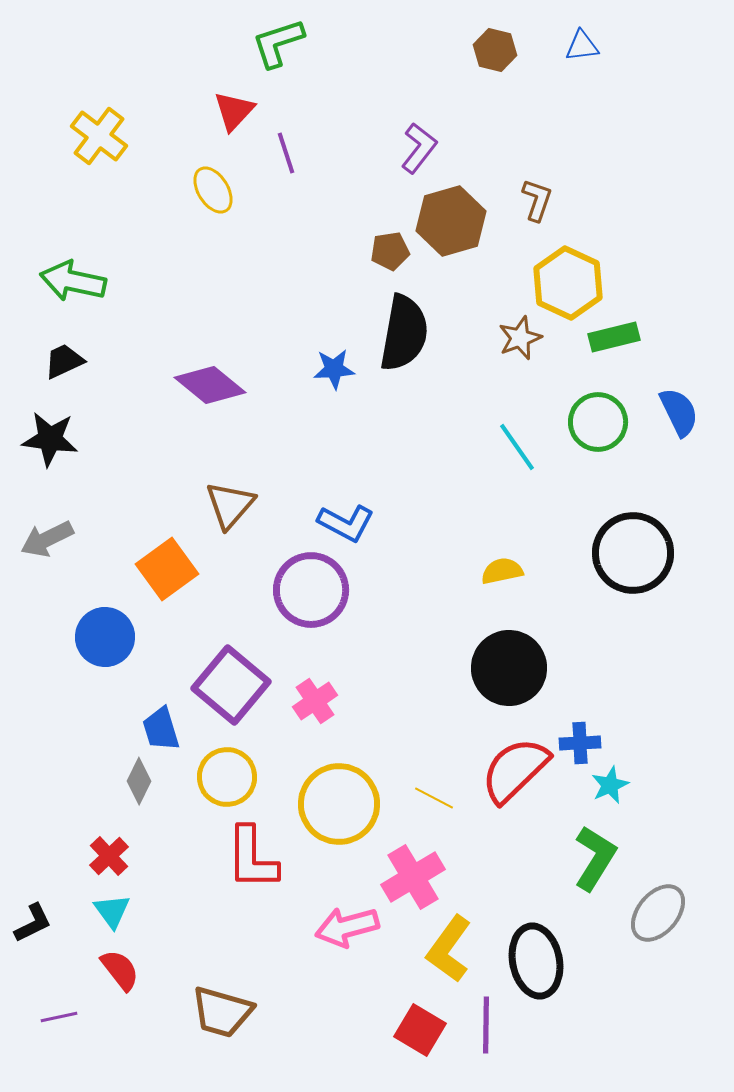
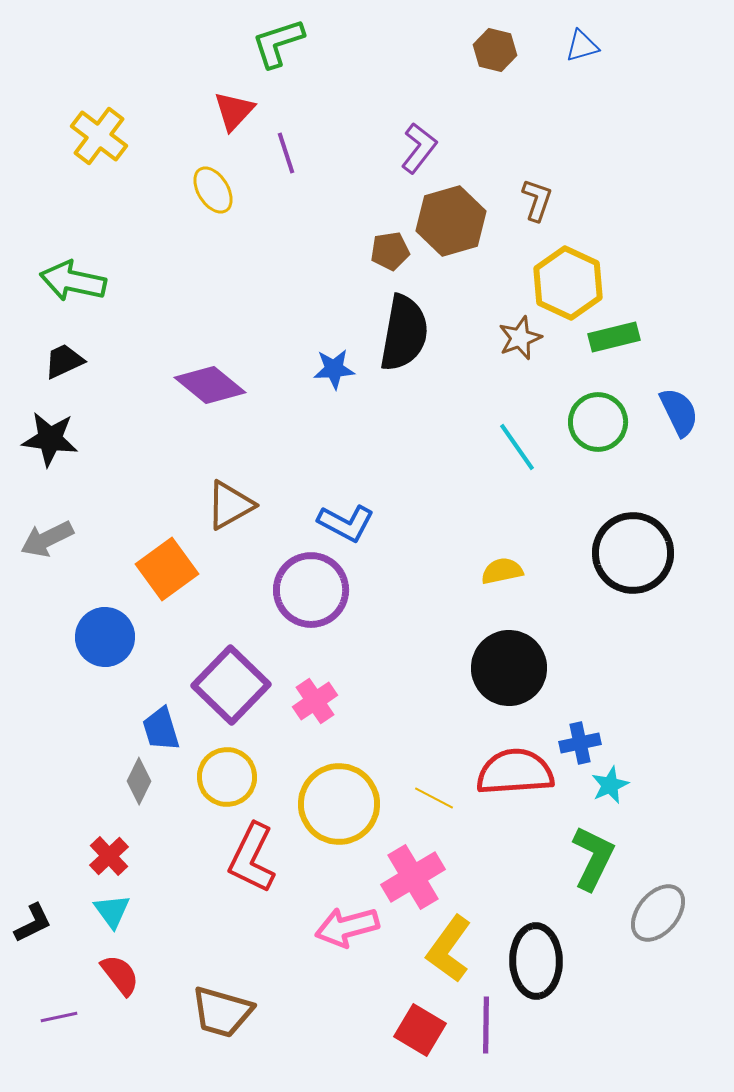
blue triangle at (582, 46): rotated 9 degrees counterclockwise
brown triangle at (230, 505): rotated 20 degrees clockwise
purple square at (231, 685): rotated 4 degrees clockwise
blue cross at (580, 743): rotated 9 degrees counterclockwise
red semicircle at (515, 770): moved 2 px down; rotated 40 degrees clockwise
red L-shape at (252, 858): rotated 26 degrees clockwise
green L-shape at (595, 858): moved 2 px left; rotated 6 degrees counterclockwise
black ellipse at (536, 961): rotated 10 degrees clockwise
red semicircle at (120, 970): moved 5 px down
